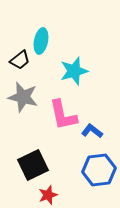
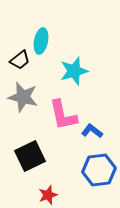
black square: moved 3 px left, 9 px up
